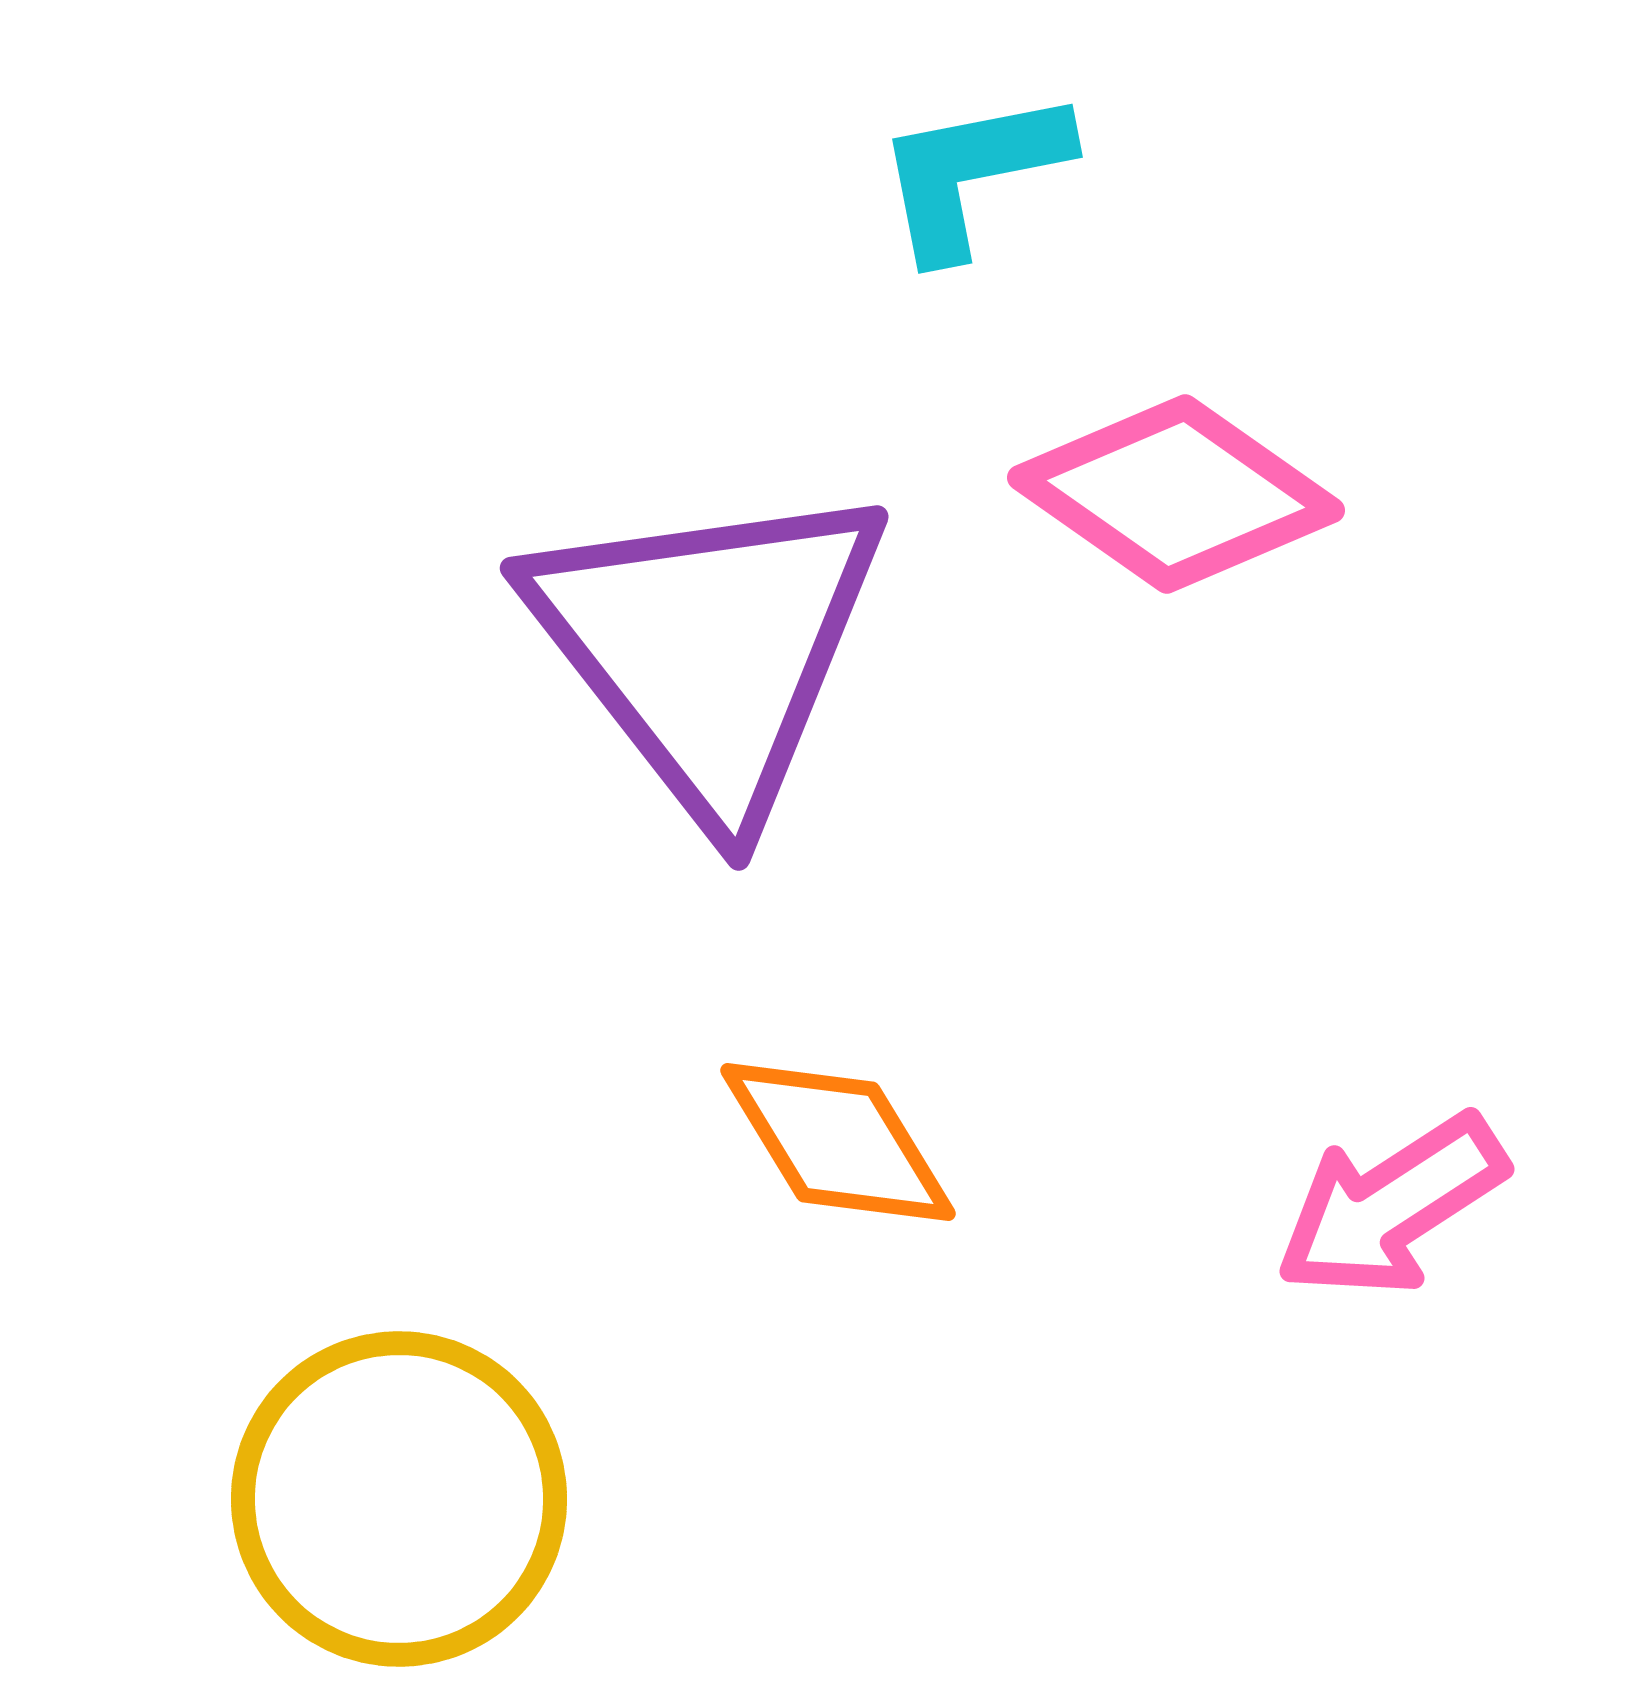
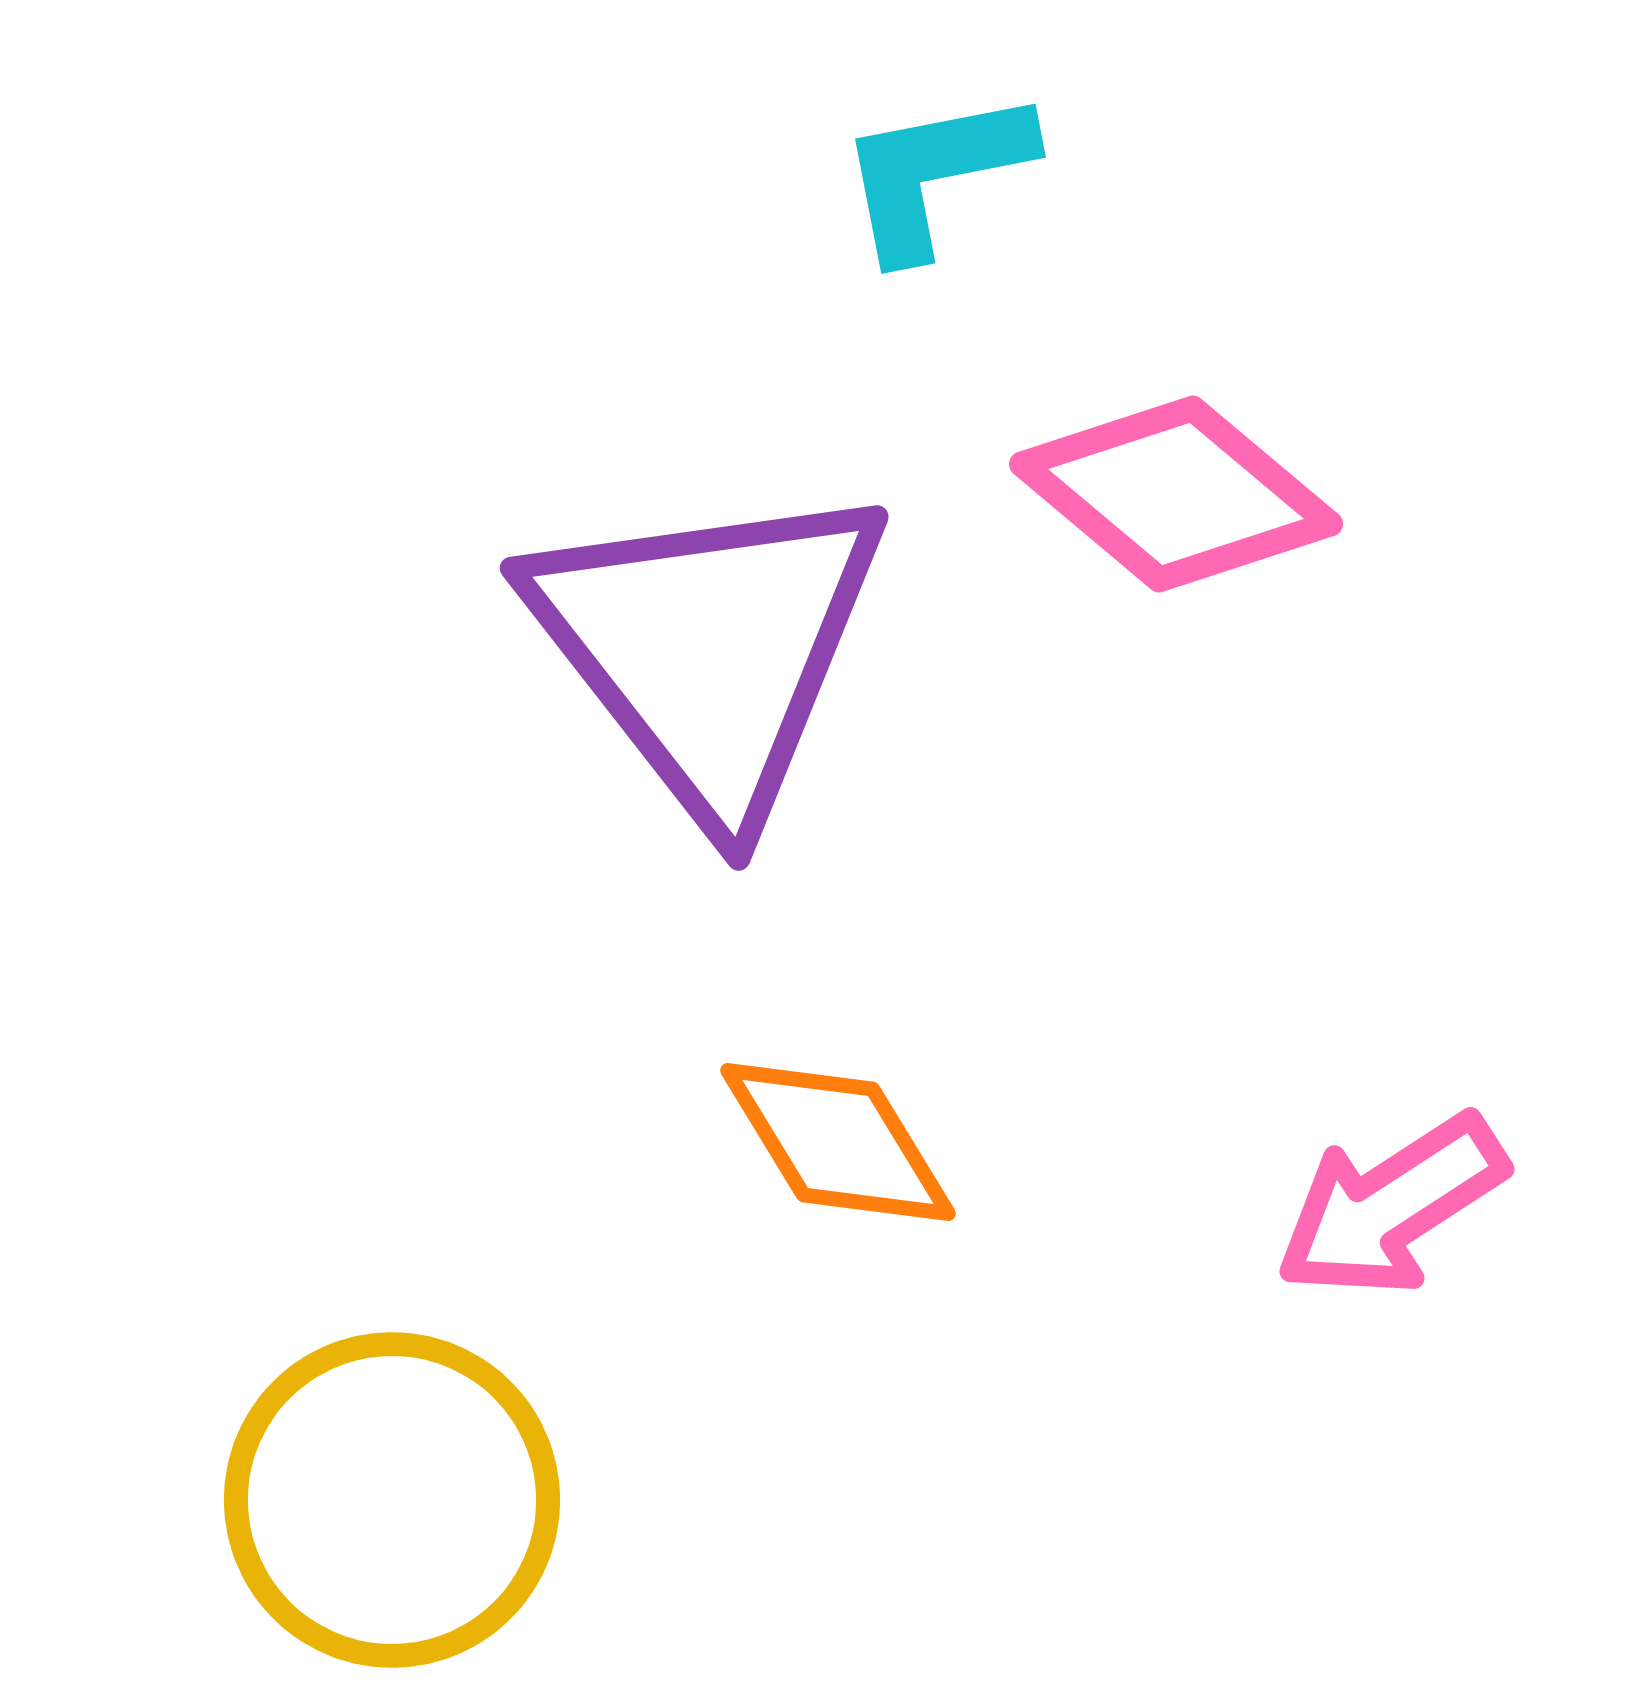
cyan L-shape: moved 37 px left
pink diamond: rotated 5 degrees clockwise
yellow circle: moved 7 px left, 1 px down
